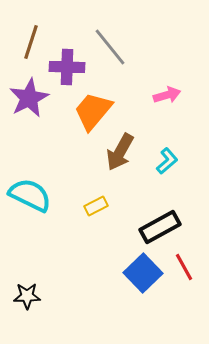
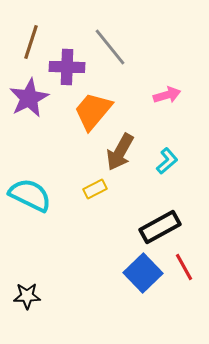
yellow rectangle: moved 1 px left, 17 px up
